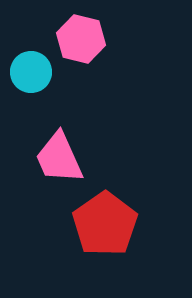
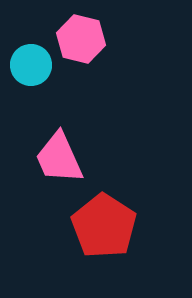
cyan circle: moved 7 px up
red pentagon: moved 1 px left, 2 px down; rotated 4 degrees counterclockwise
